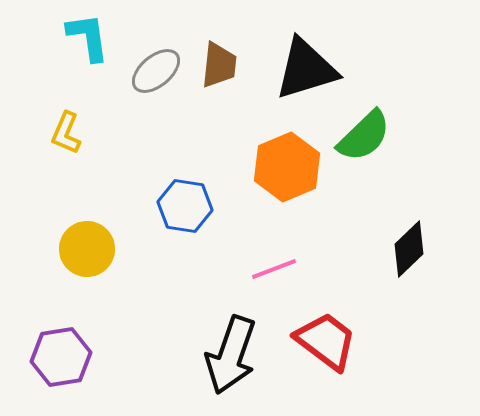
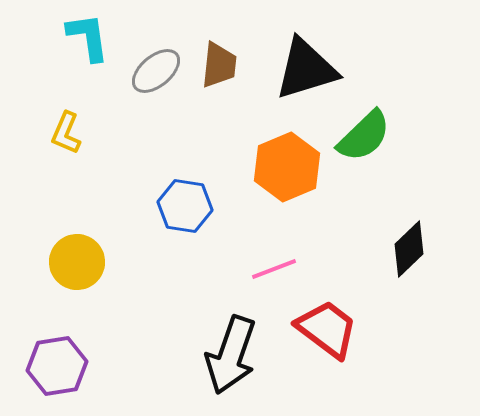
yellow circle: moved 10 px left, 13 px down
red trapezoid: moved 1 px right, 12 px up
purple hexagon: moved 4 px left, 9 px down
